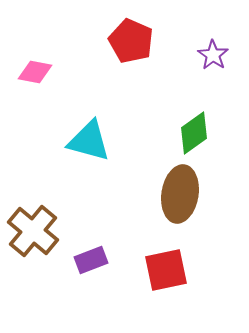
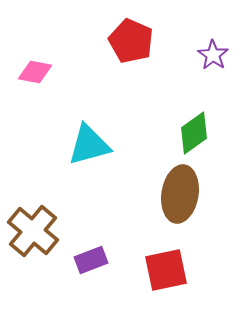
cyan triangle: moved 4 px down; rotated 30 degrees counterclockwise
